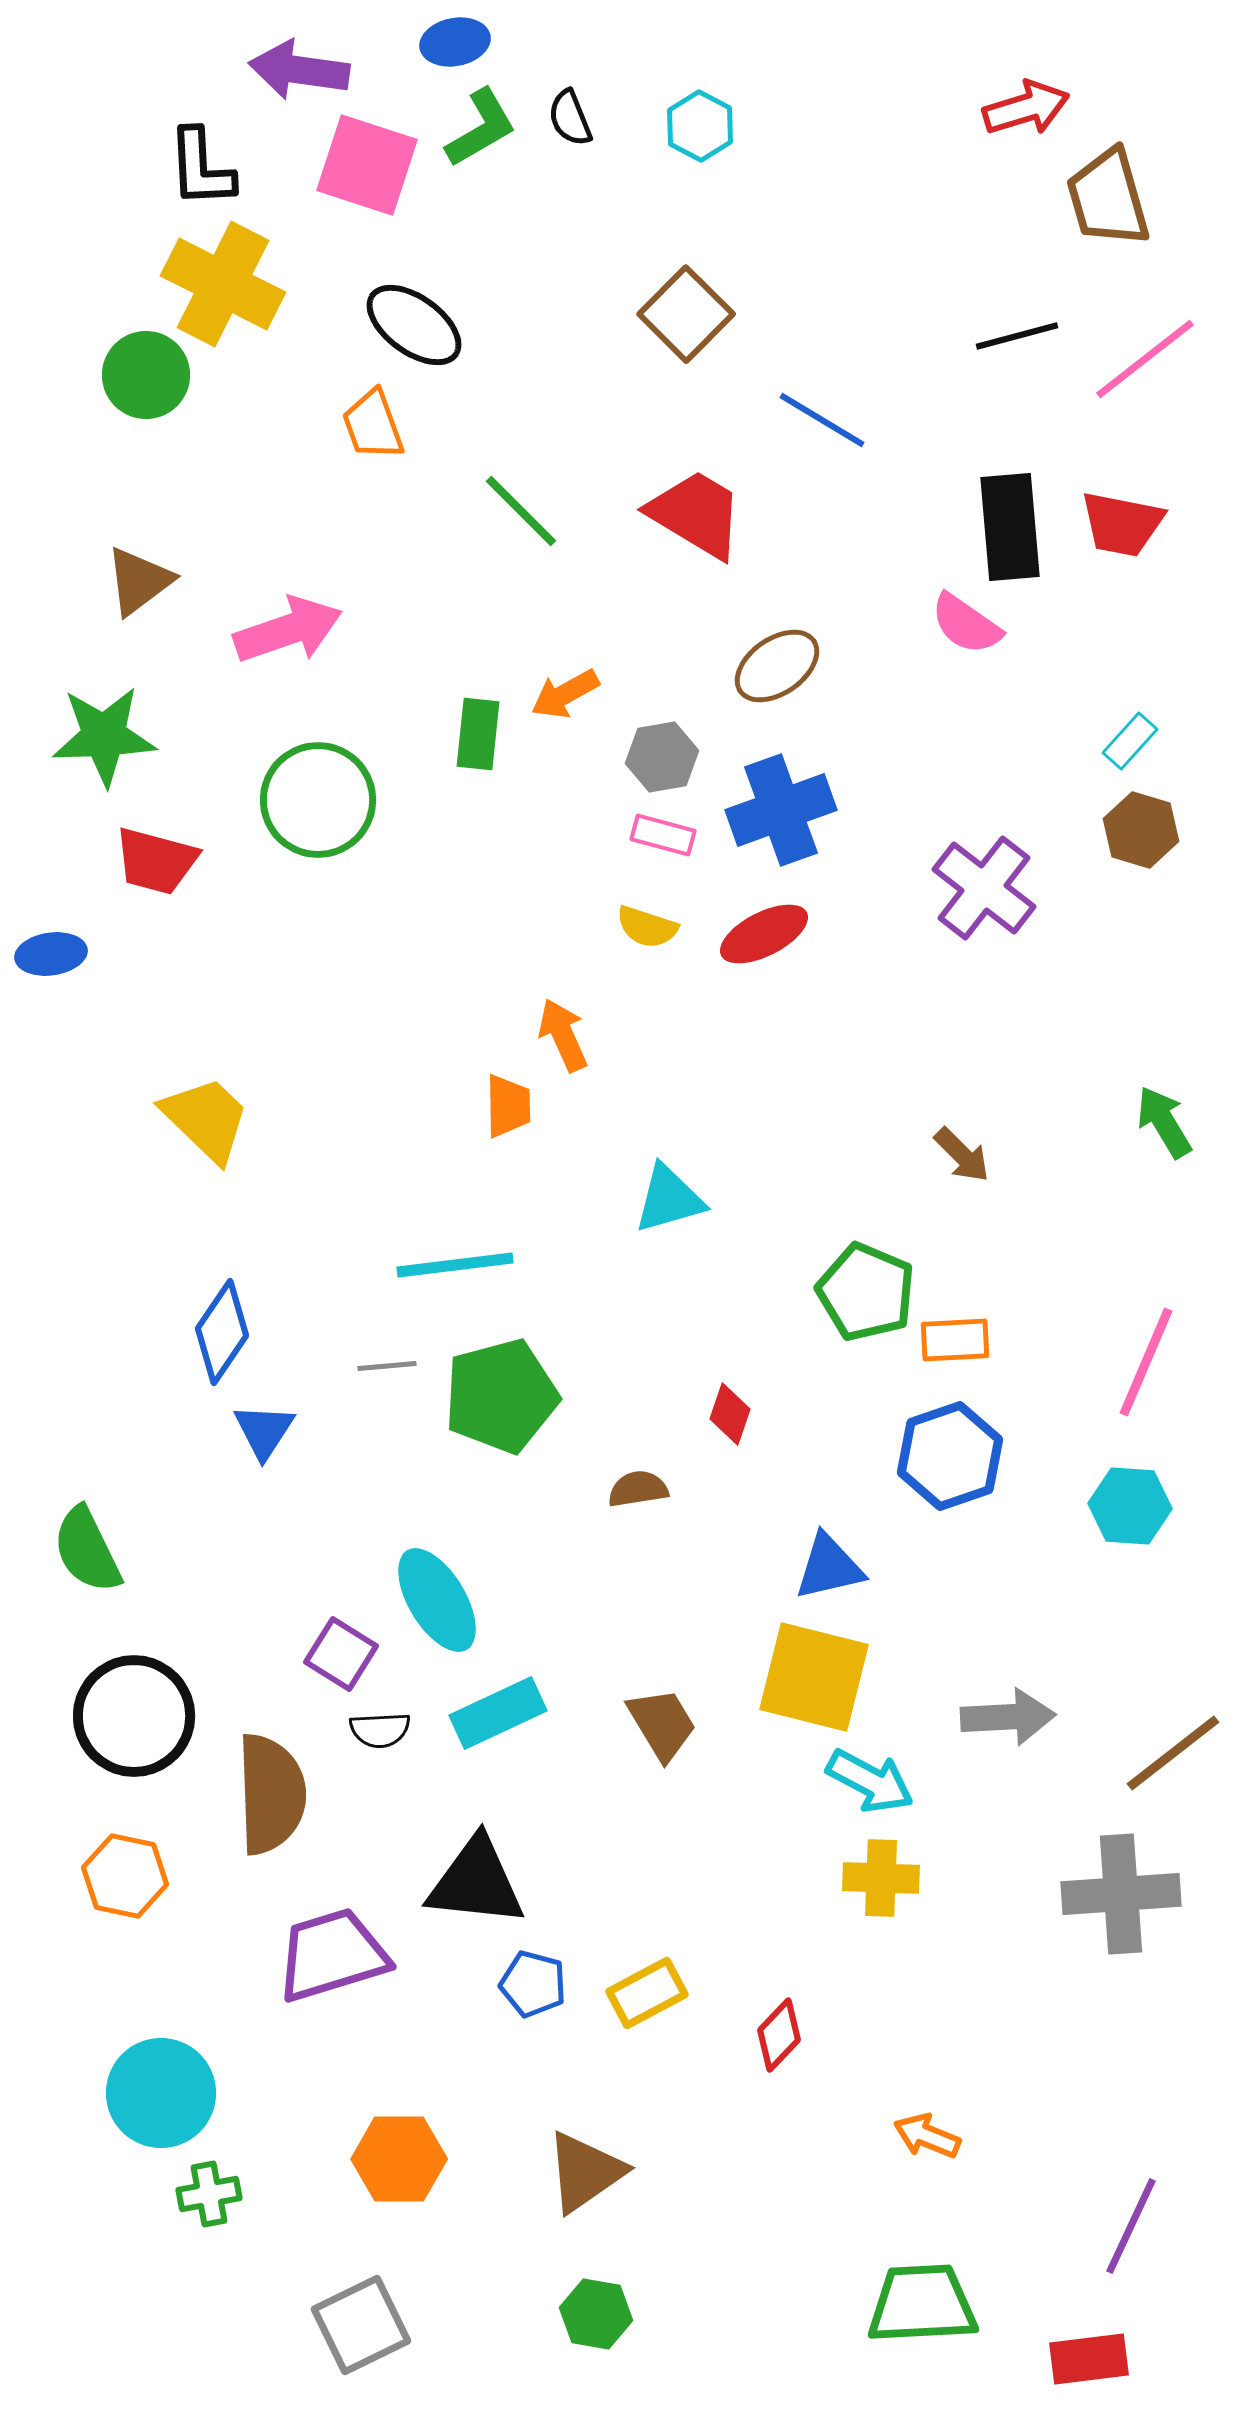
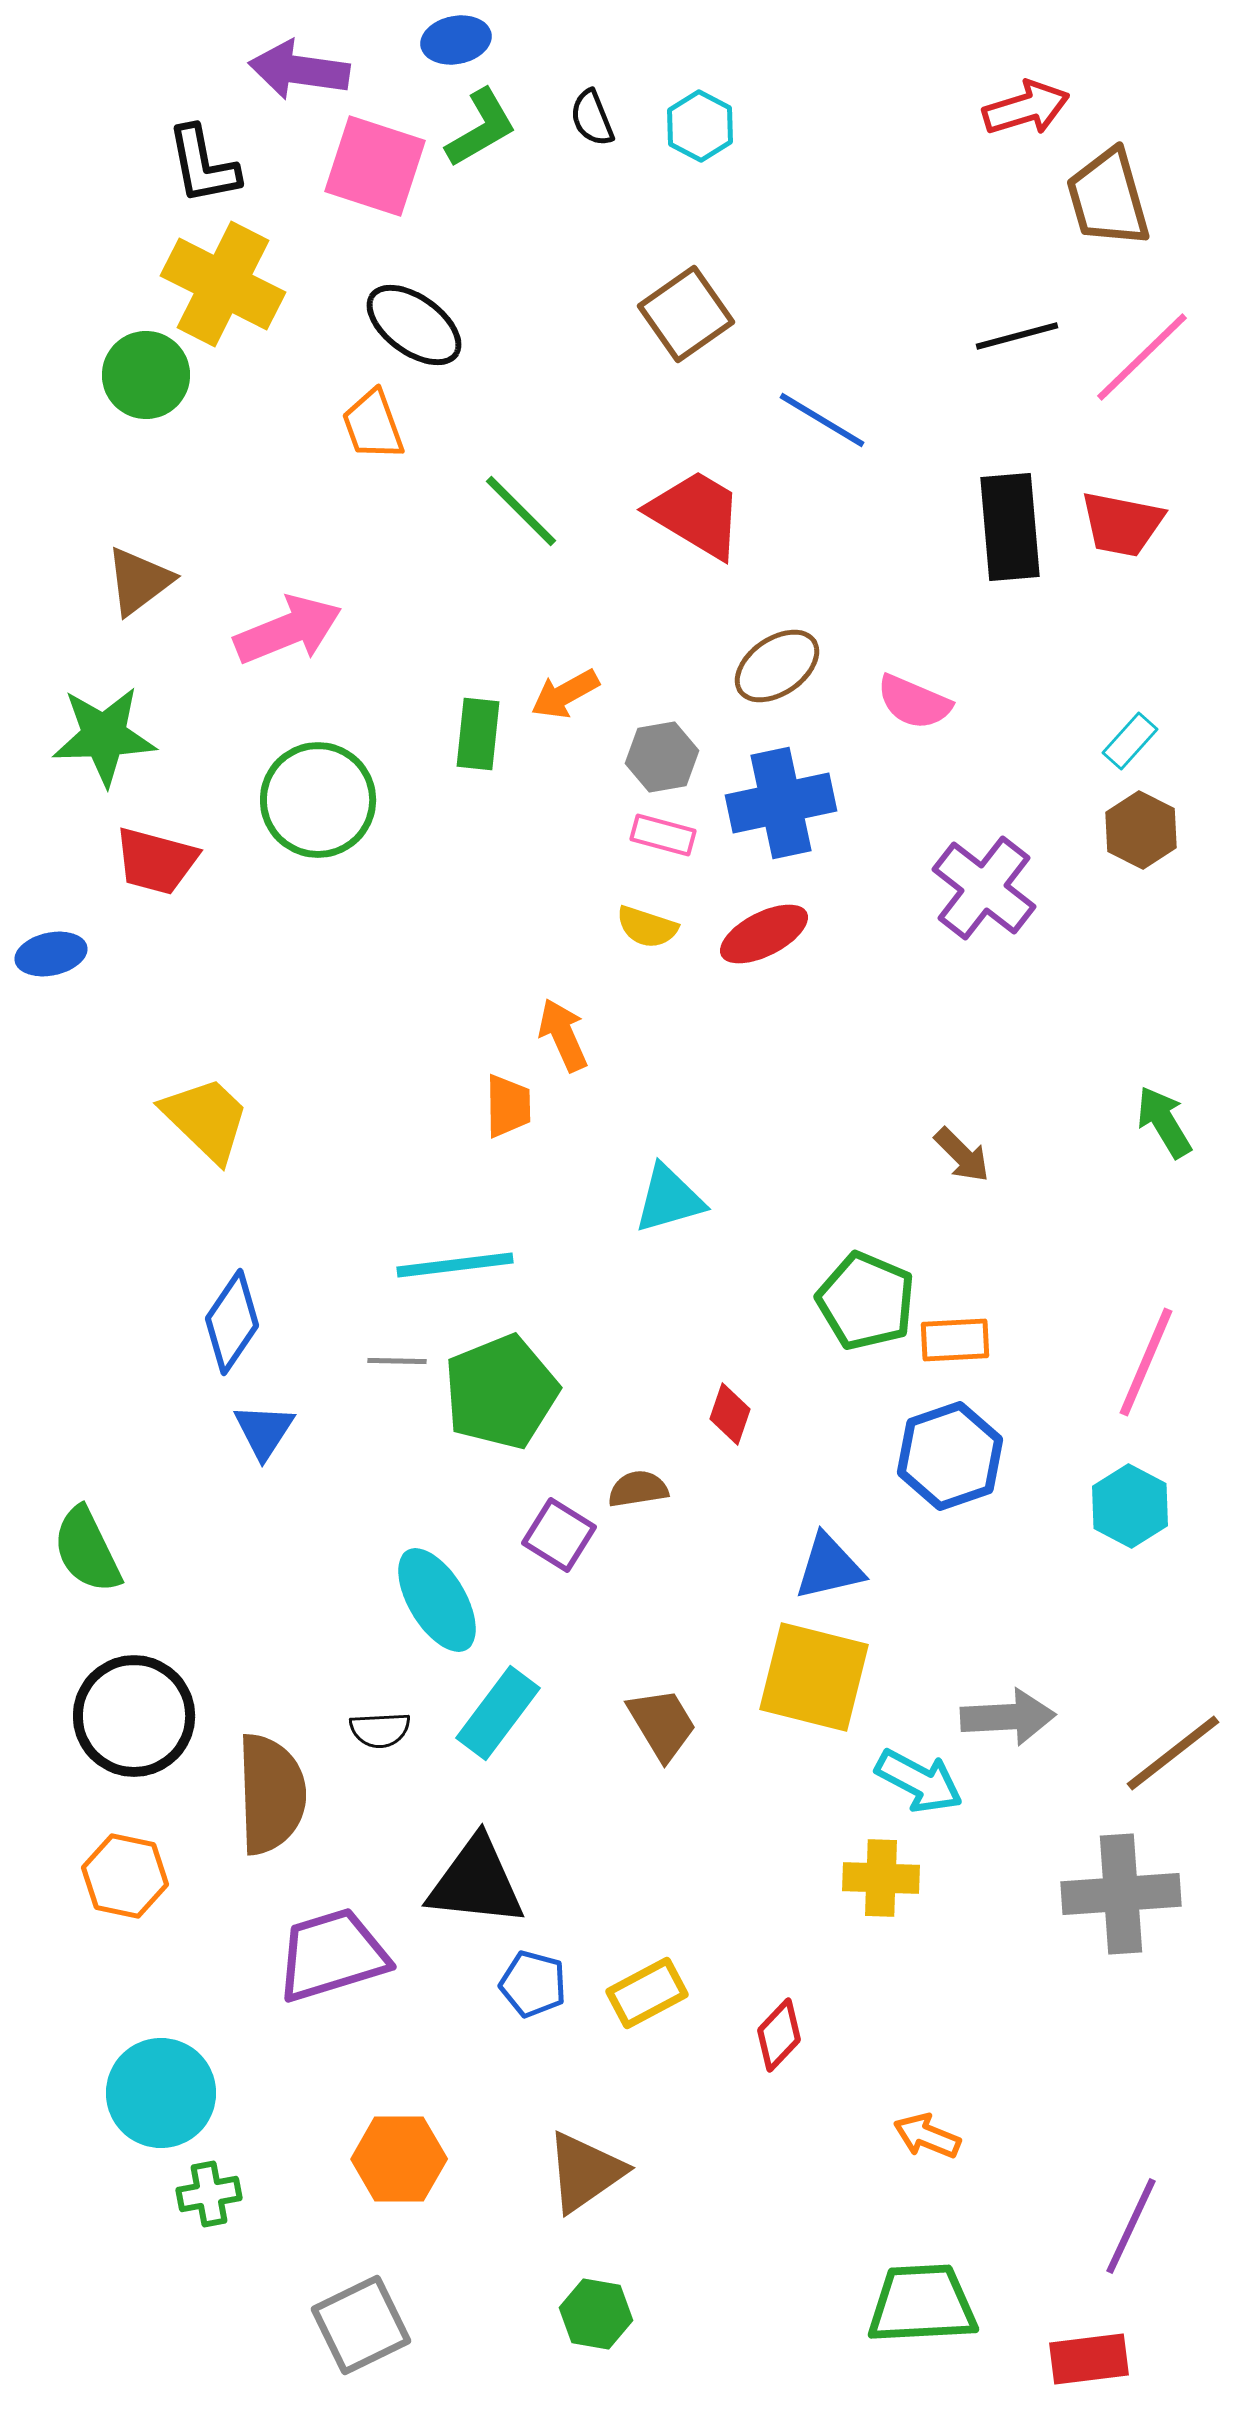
blue ellipse at (455, 42): moved 1 px right, 2 px up
black semicircle at (570, 118): moved 22 px right
pink square at (367, 165): moved 8 px right, 1 px down
black L-shape at (201, 168): moved 2 px right, 3 px up; rotated 8 degrees counterclockwise
brown square at (686, 314): rotated 10 degrees clockwise
pink line at (1145, 359): moved 3 px left, 2 px up; rotated 6 degrees counterclockwise
pink semicircle at (966, 624): moved 52 px left, 78 px down; rotated 12 degrees counterclockwise
pink arrow at (288, 630): rotated 3 degrees counterclockwise
blue cross at (781, 810): moved 7 px up; rotated 8 degrees clockwise
brown hexagon at (1141, 830): rotated 10 degrees clockwise
blue ellipse at (51, 954): rotated 4 degrees counterclockwise
green pentagon at (866, 1292): moved 9 px down
blue diamond at (222, 1332): moved 10 px right, 10 px up
gray line at (387, 1366): moved 10 px right, 5 px up; rotated 6 degrees clockwise
green pentagon at (501, 1396): moved 4 px up; rotated 7 degrees counterclockwise
cyan hexagon at (1130, 1506): rotated 24 degrees clockwise
purple square at (341, 1654): moved 218 px right, 119 px up
cyan rectangle at (498, 1713): rotated 28 degrees counterclockwise
cyan arrow at (870, 1781): moved 49 px right
